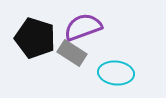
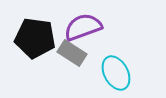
black pentagon: rotated 9 degrees counterclockwise
cyan ellipse: rotated 56 degrees clockwise
